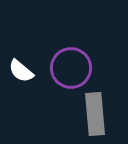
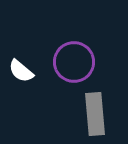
purple circle: moved 3 px right, 6 px up
